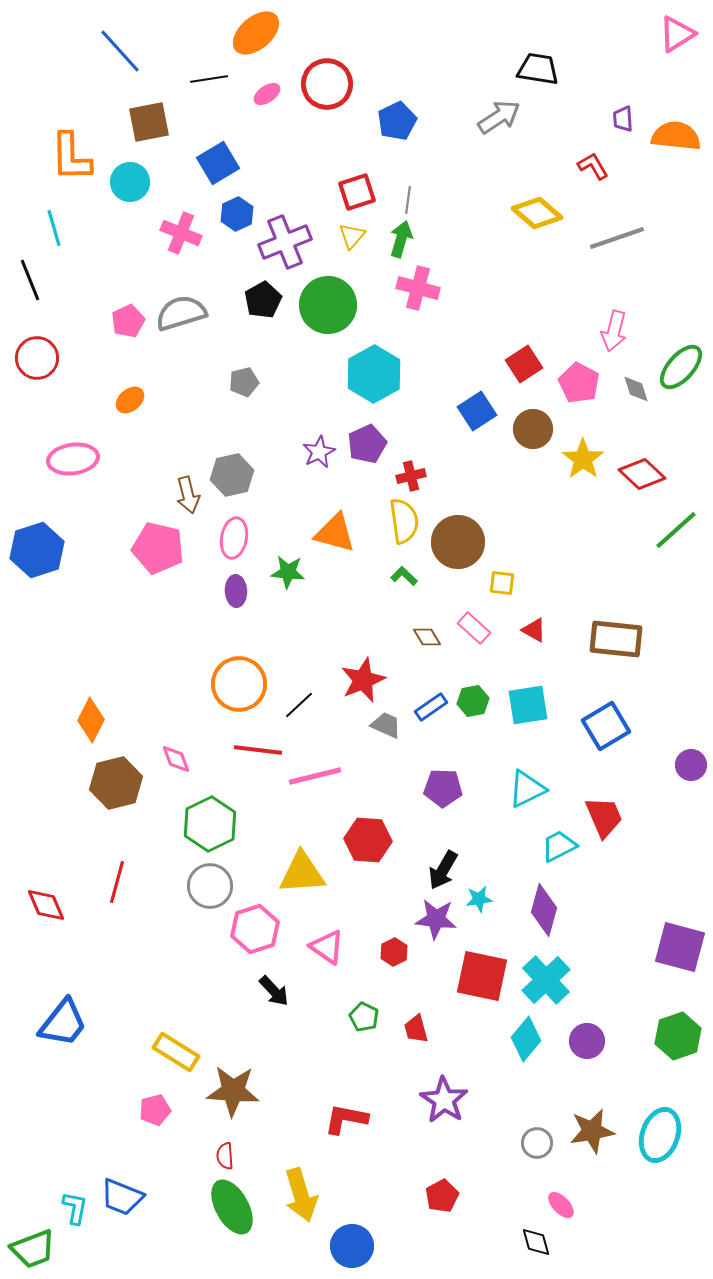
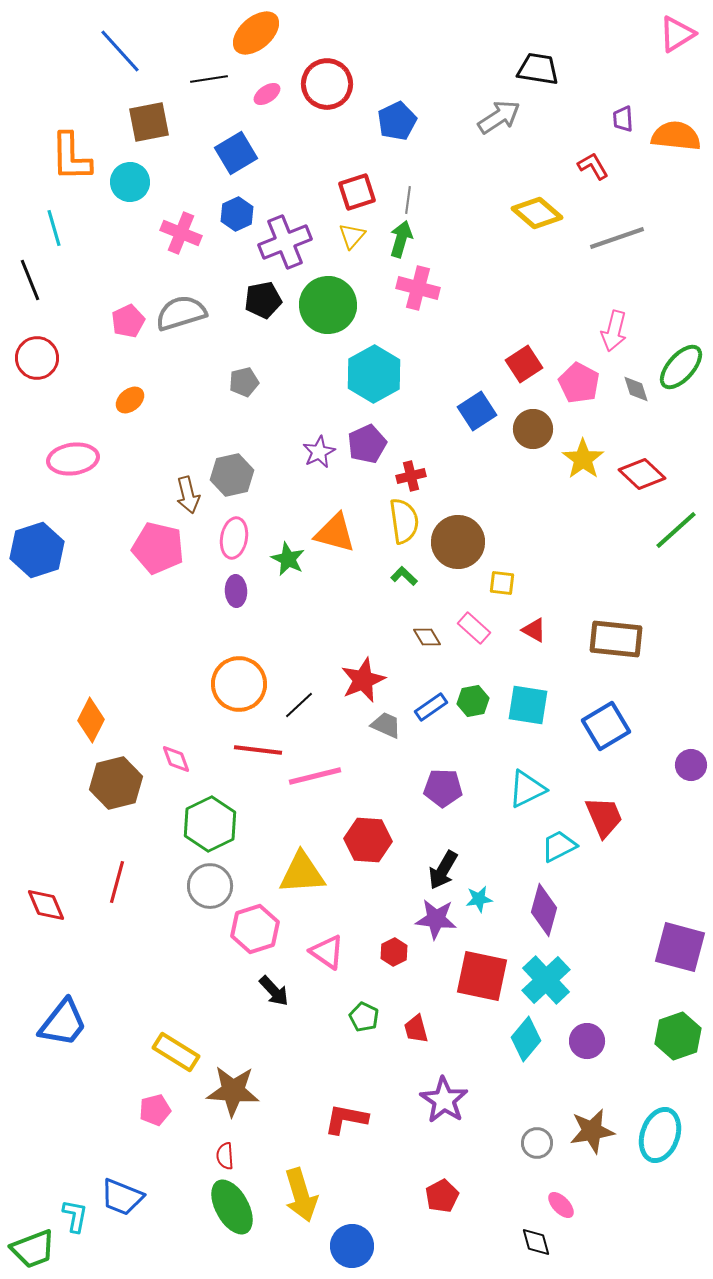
blue square at (218, 163): moved 18 px right, 10 px up
black pentagon at (263, 300): rotated 18 degrees clockwise
green star at (288, 572): moved 13 px up; rotated 20 degrees clockwise
cyan square at (528, 705): rotated 18 degrees clockwise
pink triangle at (327, 947): moved 5 px down
cyan L-shape at (75, 1208): moved 8 px down
